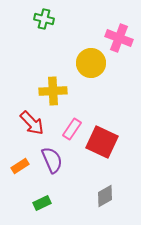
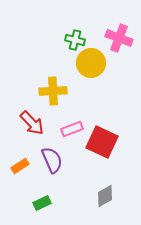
green cross: moved 31 px right, 21 px down
pink rectangle: rotated 35 degrees clockwise
